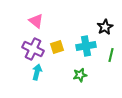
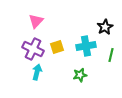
pink triangle: rotated 35 degrees clockwise
